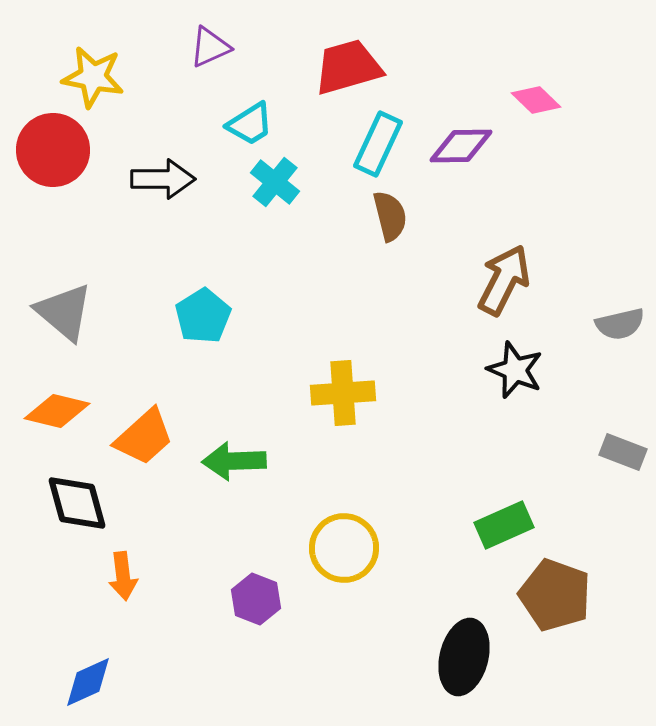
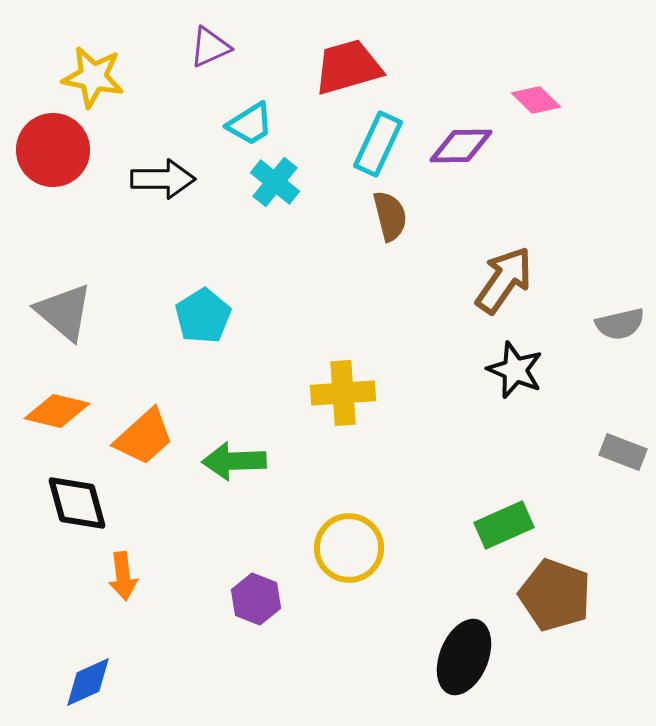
brown arrow: rotated 8 degrees clockwise
yellow circle: moved 5 px right
black ellipse: rotated 8 degrees clockwise
